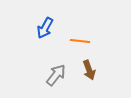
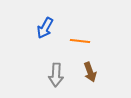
brown arrow: moved 1 px right, 2 px down
gray arrow: rotated 145 degrees clockwise
